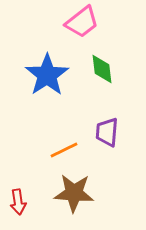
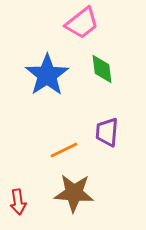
pink trapezoid: moved 1 px down
